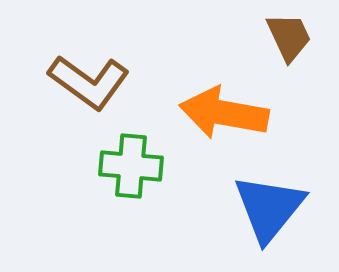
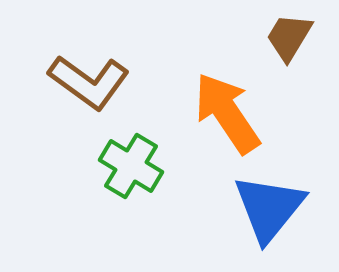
brown trapezoid: rotated 124 degrees counterclockwise
orange arrow: moved 3 px right; rotated 46 degrees clockwise
green cross: rotated 26 degrees clockwise
